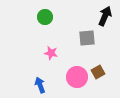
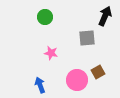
pink circle: moved 3 px down
